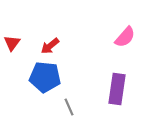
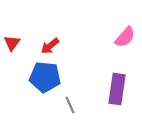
gray line: moved 1 px right, 2 px up
